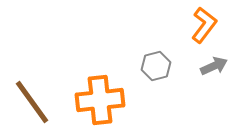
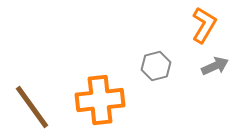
orange L-shape: rotated 6 degrees counterclockwise
gray arrow: moved 1 px right
brown line: moved 5 px down
